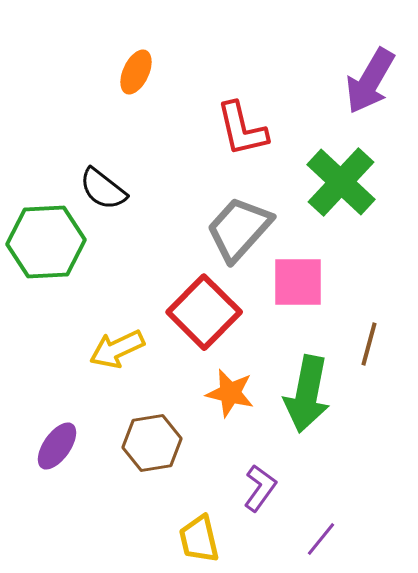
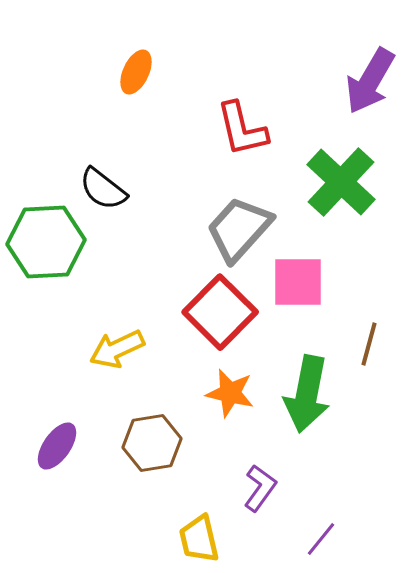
red square: moved 16 px right
